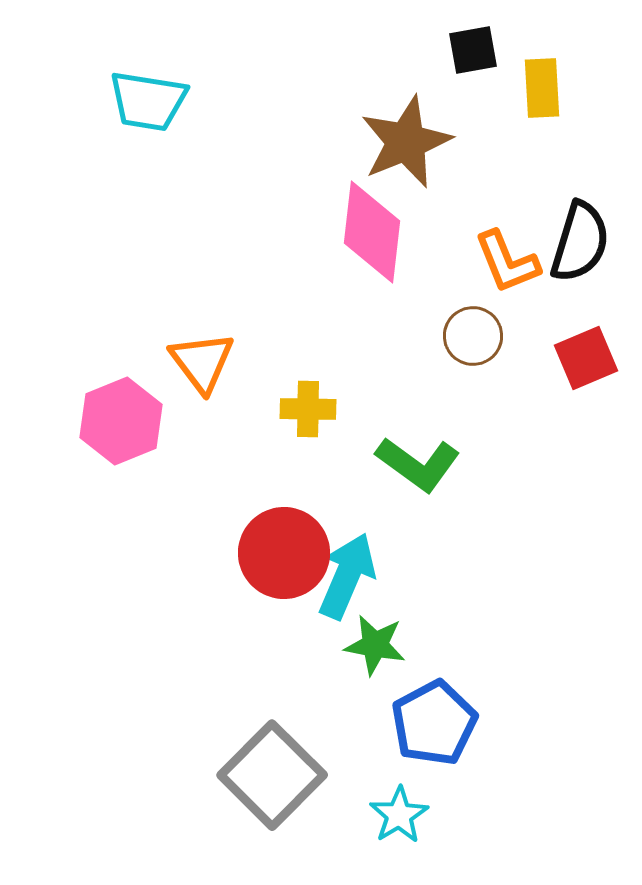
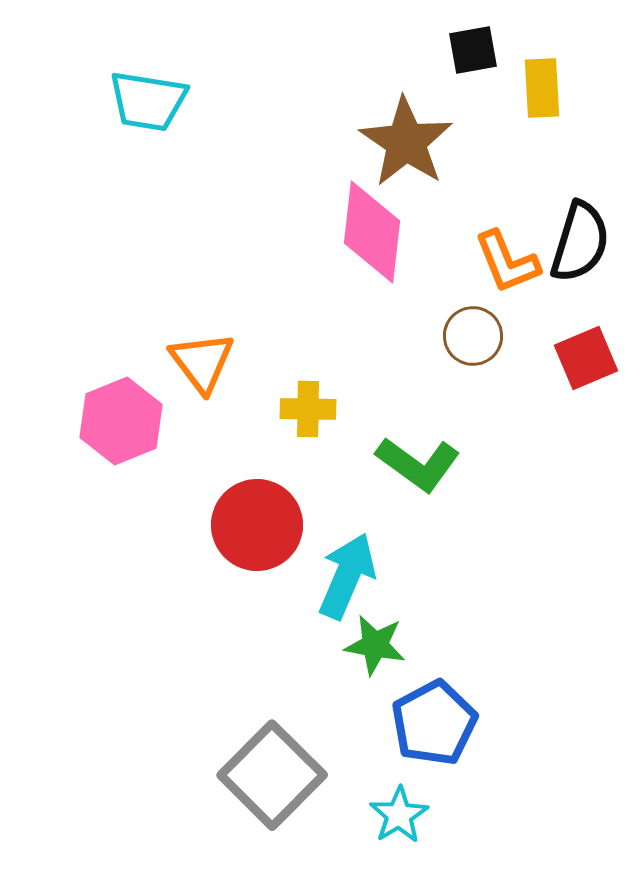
brown star: rotated 16 degrees counterclockwise
red circle: moved 27 px left, 28 px up
